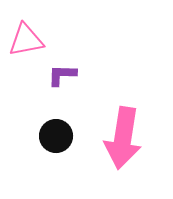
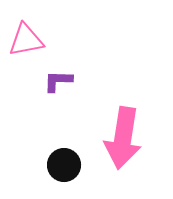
purple L-shape: moved 4 px left, 6 px down
black circle: moved 8 px right, 29 px down
